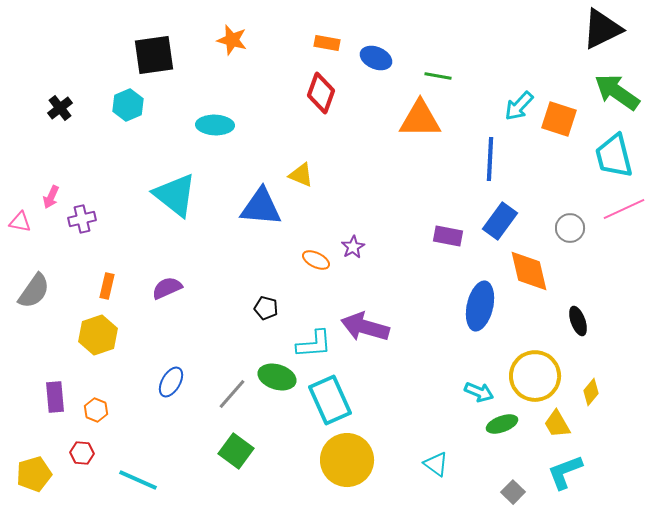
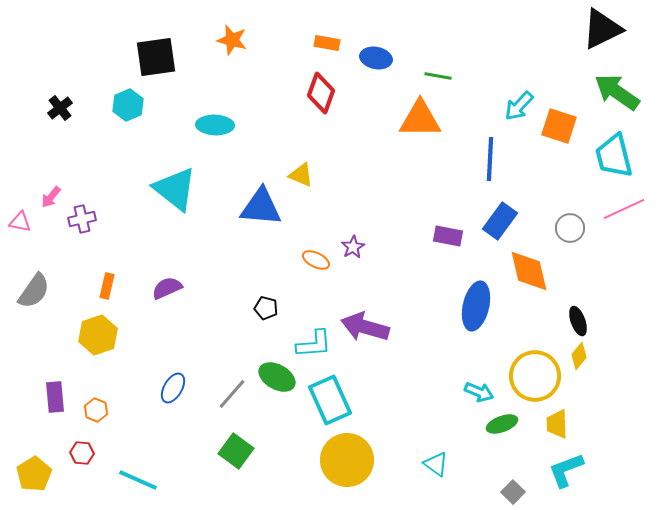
black square at (154, 55): moved 2 px right, 2 px down
blue ellipse at (376, 58): rotated 12 degrees counterclockwise
orange square at (559, 119): moved 7 px down
cyan triangle at (175, 195): moved 6 px up
pink arrow at (51, 197): rotated 15 degrees clockwise
blue ellipse at (480, 306): moved 4 px left
green ellipse at (277, 377): rotated 12 degrees clockwise
blue ellipse at (171, 382): moved 2 px right, 6 px down
yellow diamond at (591, 392): moved 12 px left, 36 px up
yellow trapezoid at (557, 424): rotated 28 degrees clockwise
cyan L-shape at (565, 472): moved 1 px right, 2 px up
yellow pentagon at (34, 474): rotated 16 degrees counterclockwise
